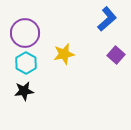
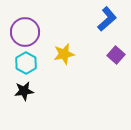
purple circle: moved 1 px up
